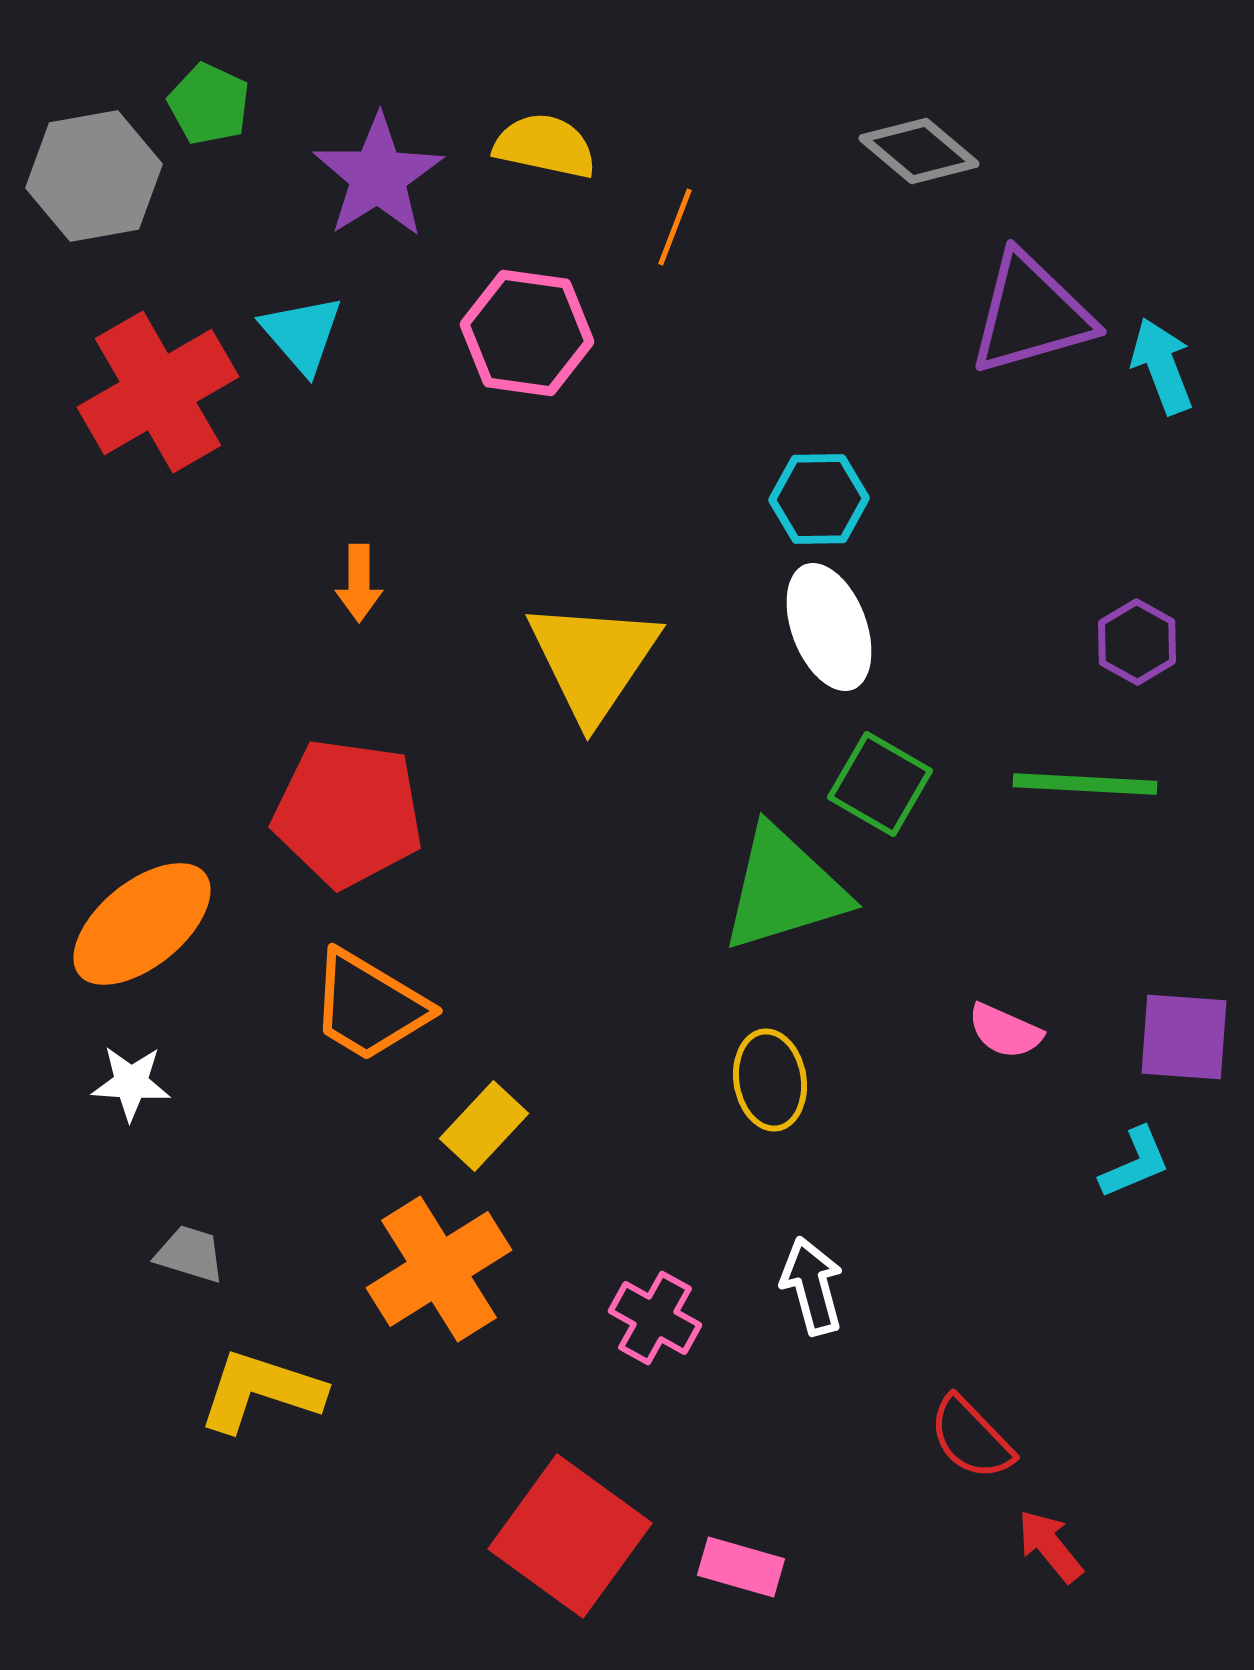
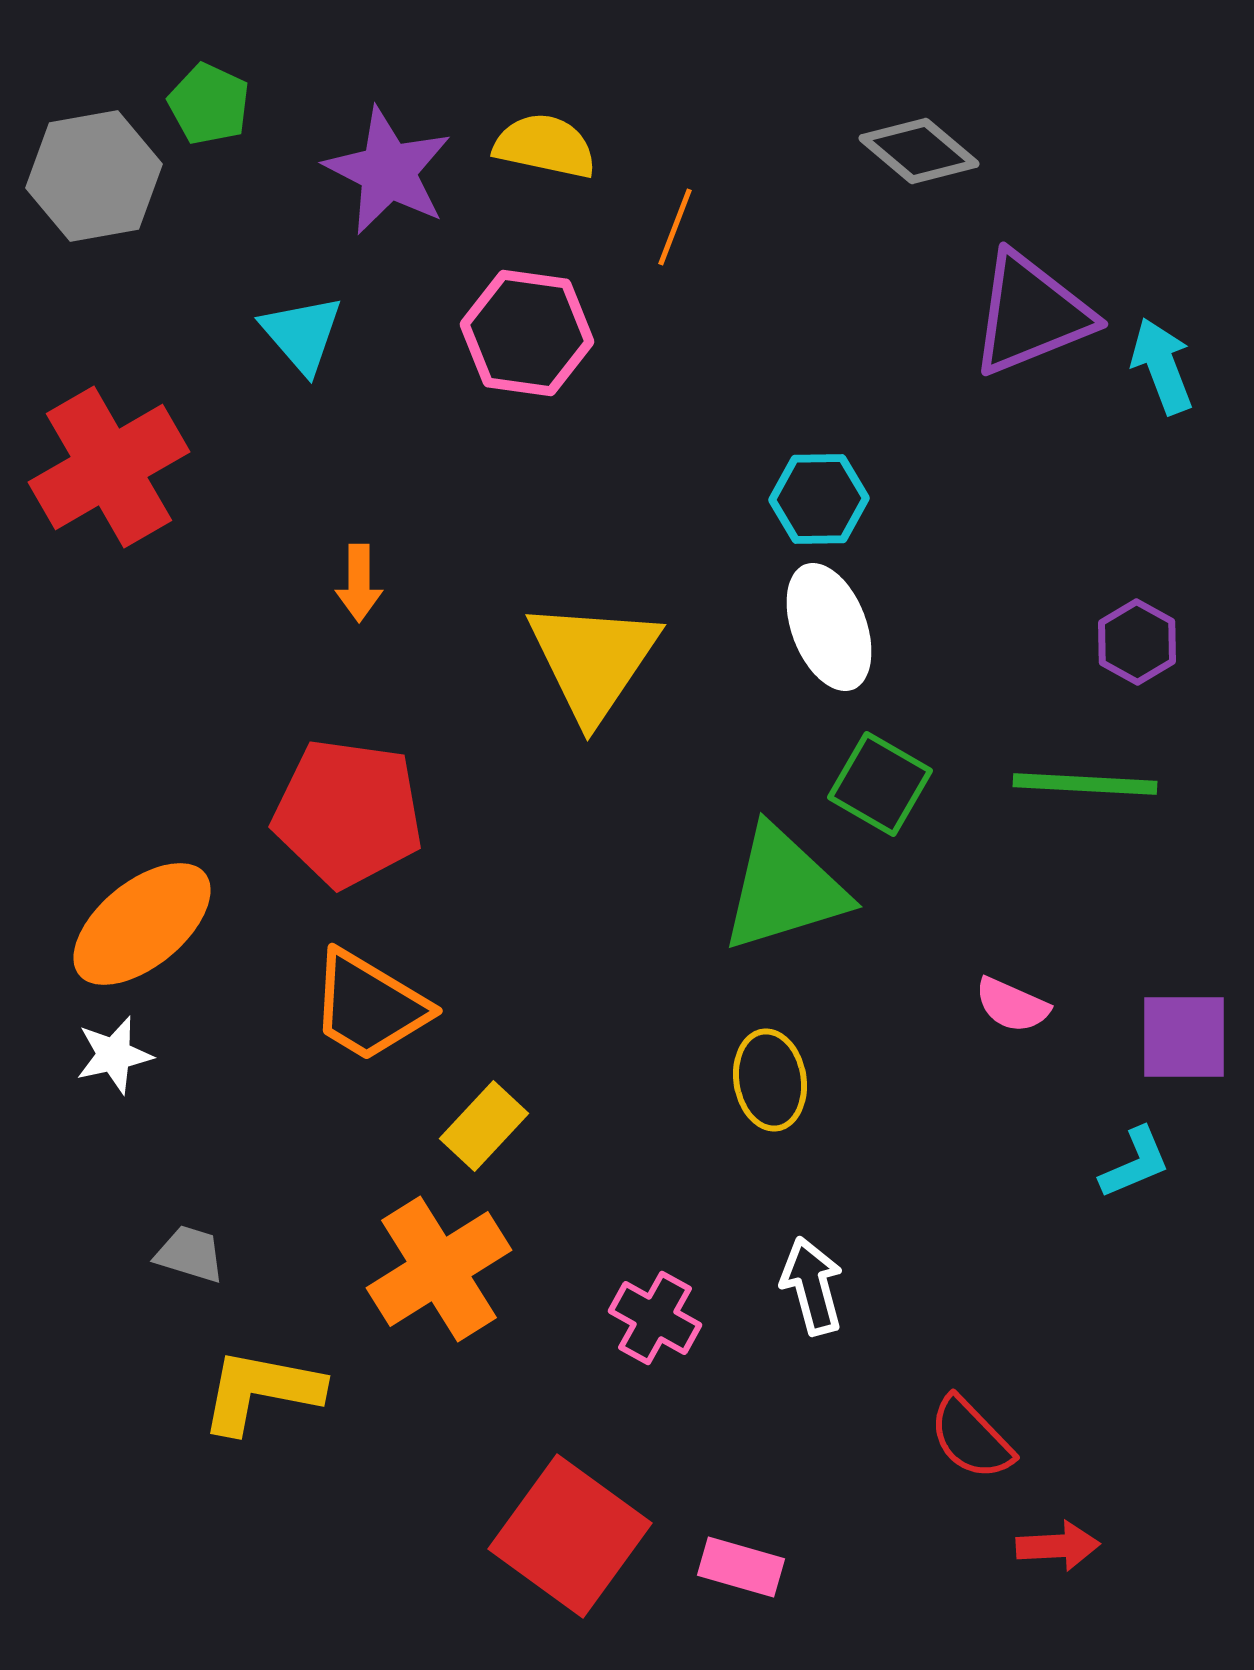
purple star: moved 10 px right, 5 px up; rotated 13 degrees counterclockwise
purple triangle: rotated 6 degrees counterclockwise
red cross: moved 49 px left, 75 px down
pink semicircle: moved 7 px right, 26 px up
purple square: rotated 4 degrees counterclockwise
white star: moved 17 px left, 28 px up; rotated 16 degrees counterclockwise
yellow L-shape: rotated 7 degrees counterclockwise
red arrow: moved 8 px right; rotated 126 degrees clockwise
